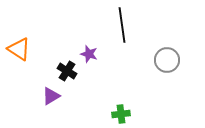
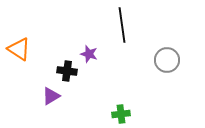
black cross: rotated 24 degrees counterclockwise
